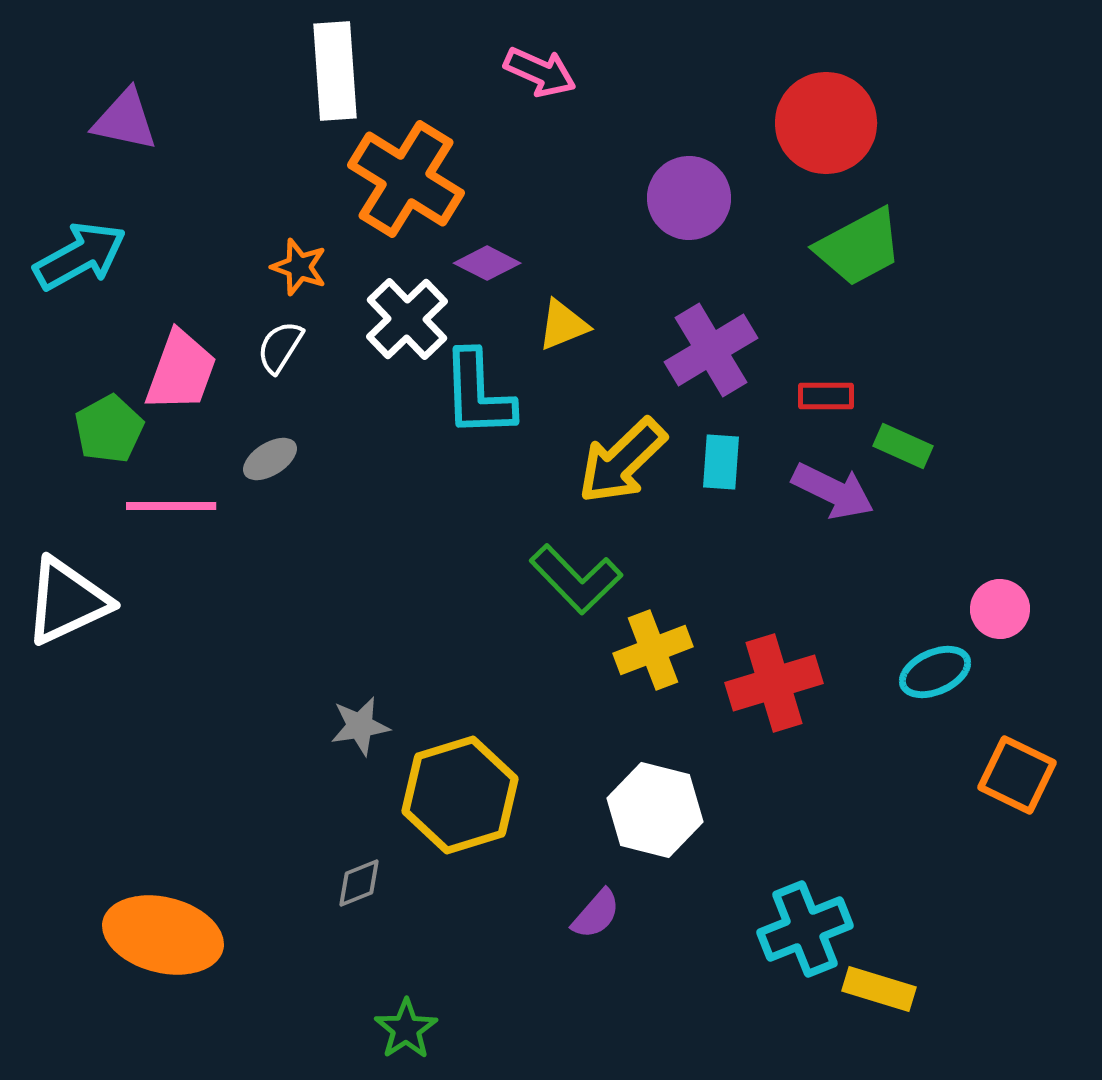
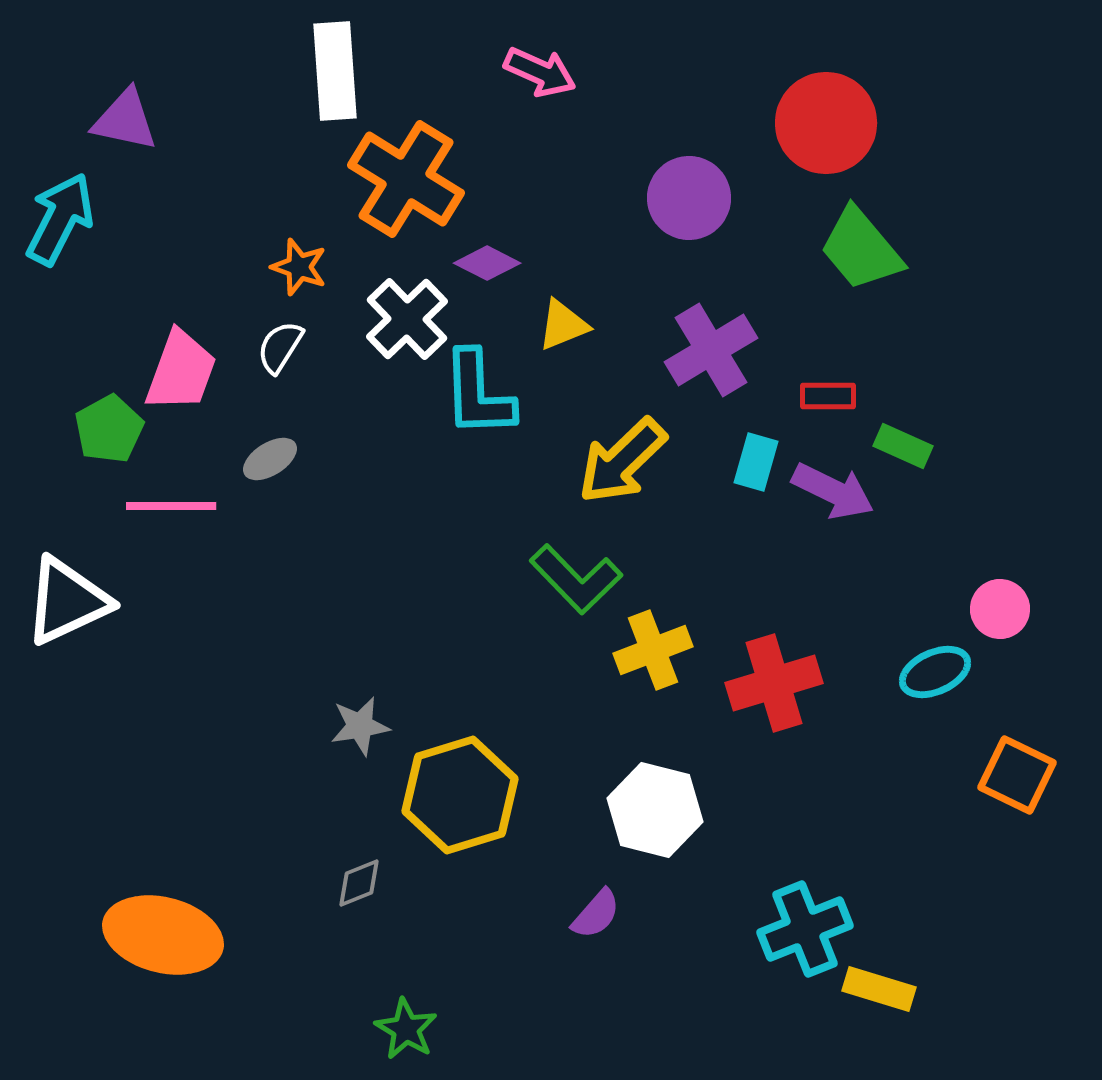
green trapezoid: moved 2 px right, 2 px down; rotated 78 degrees clockwise
cyan arrow: moved 20 px left, 37 px up; rotated 34 degrees counterclockwise
red rectangle: moved 2 px right
cyan rectangle: moved 35 px right; rotated 12 degrees clockwise
green star: rotated 8 degrees counterclockwise
